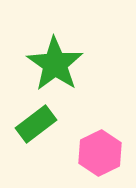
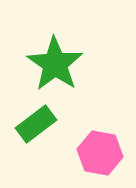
pink hexagon: rotated 24 degrees counterclockwise
